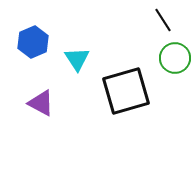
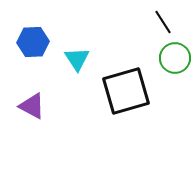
black line: moved 2 px down
blue hexagon: rotated 20 degrees clockwise
purple triangle: moved 9 px left, 3 px down
